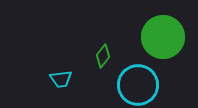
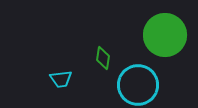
green circle: moved 2 px right, 2 px up
green diamond: moved 2 px down; rotated 30 degrees counterclockwise
